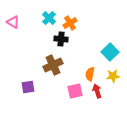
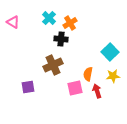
orange semicircle: moved 2 px left
pink square: moved 3 px up
